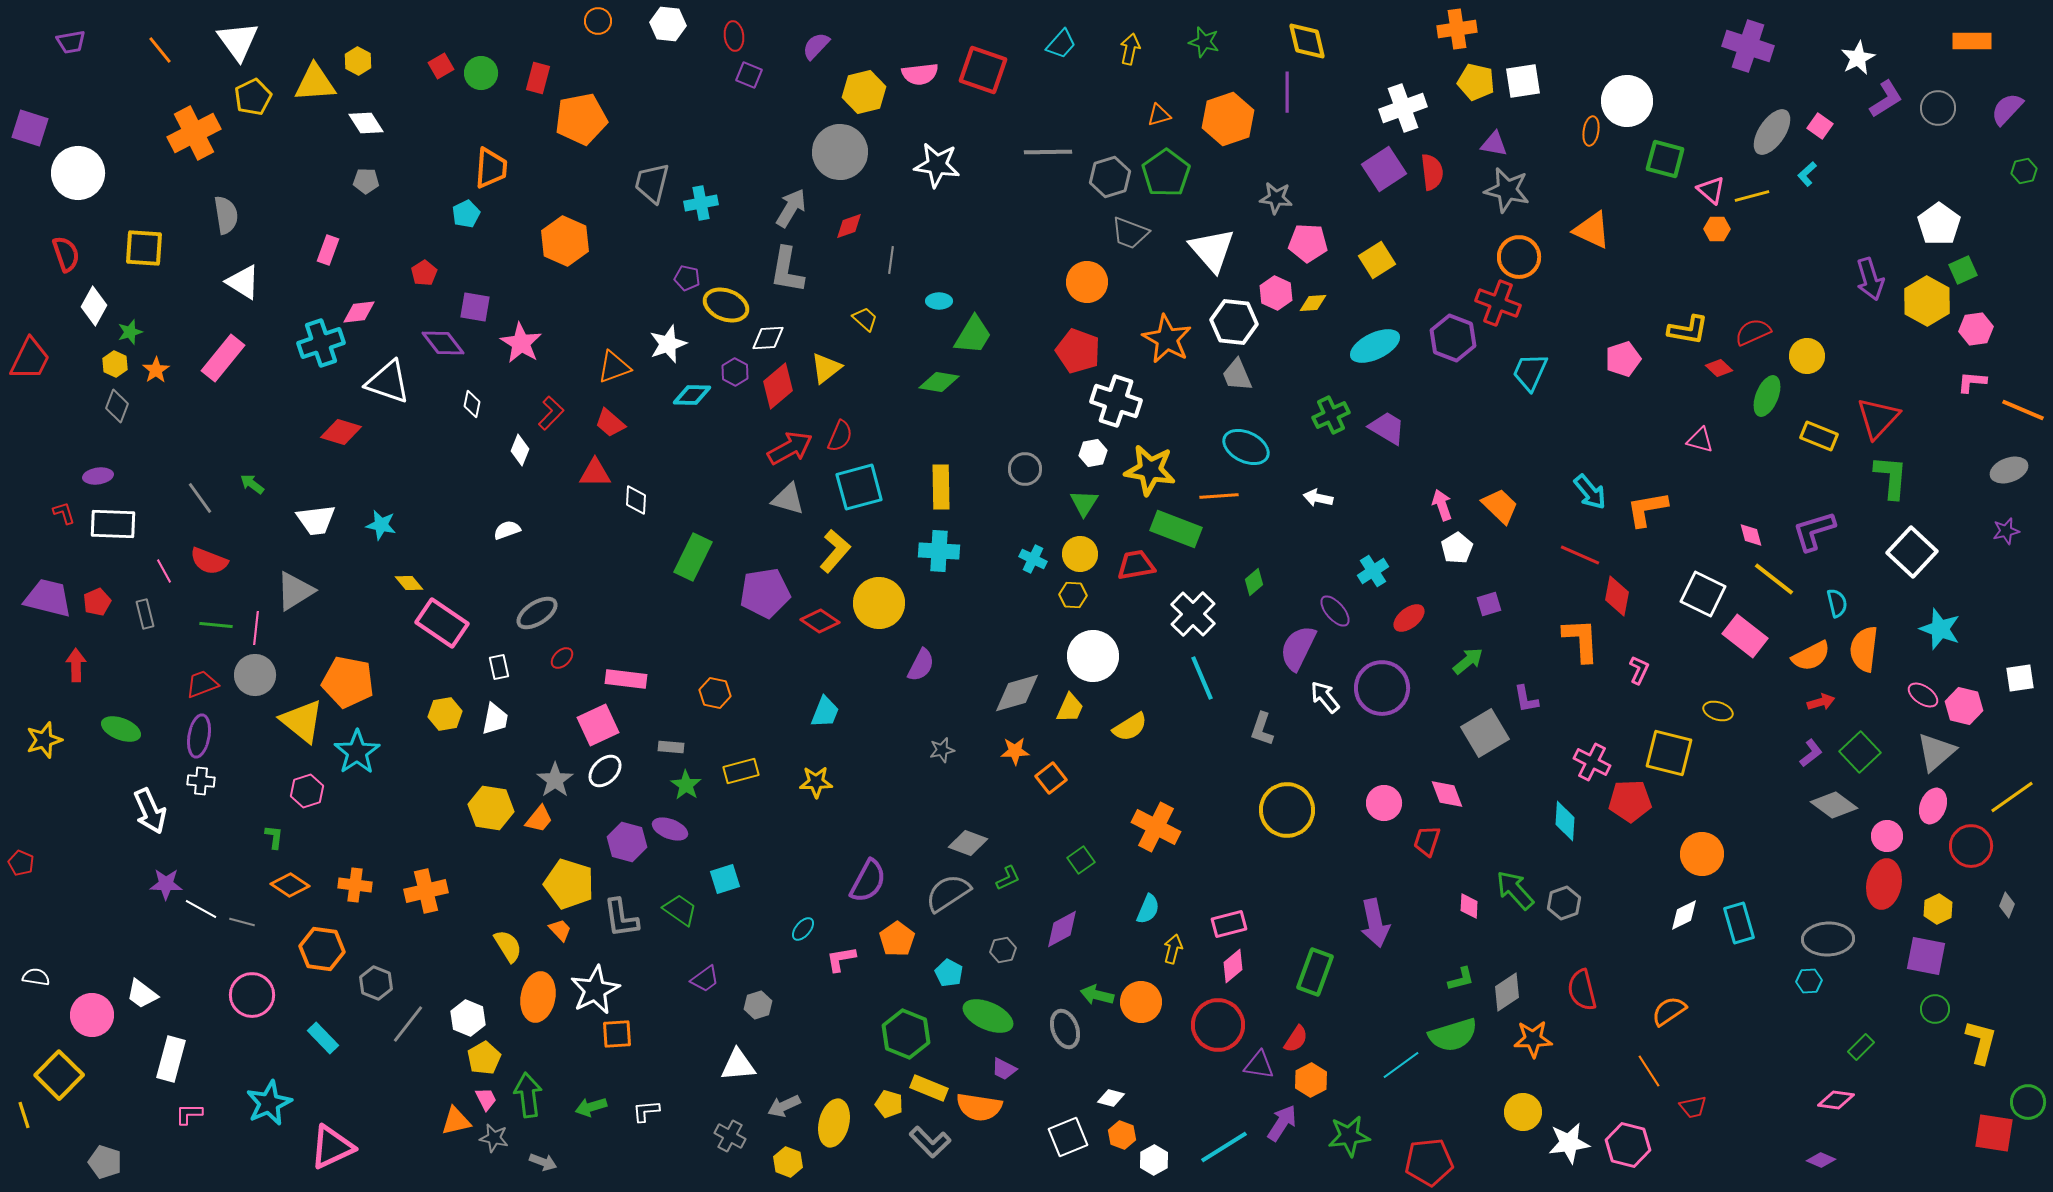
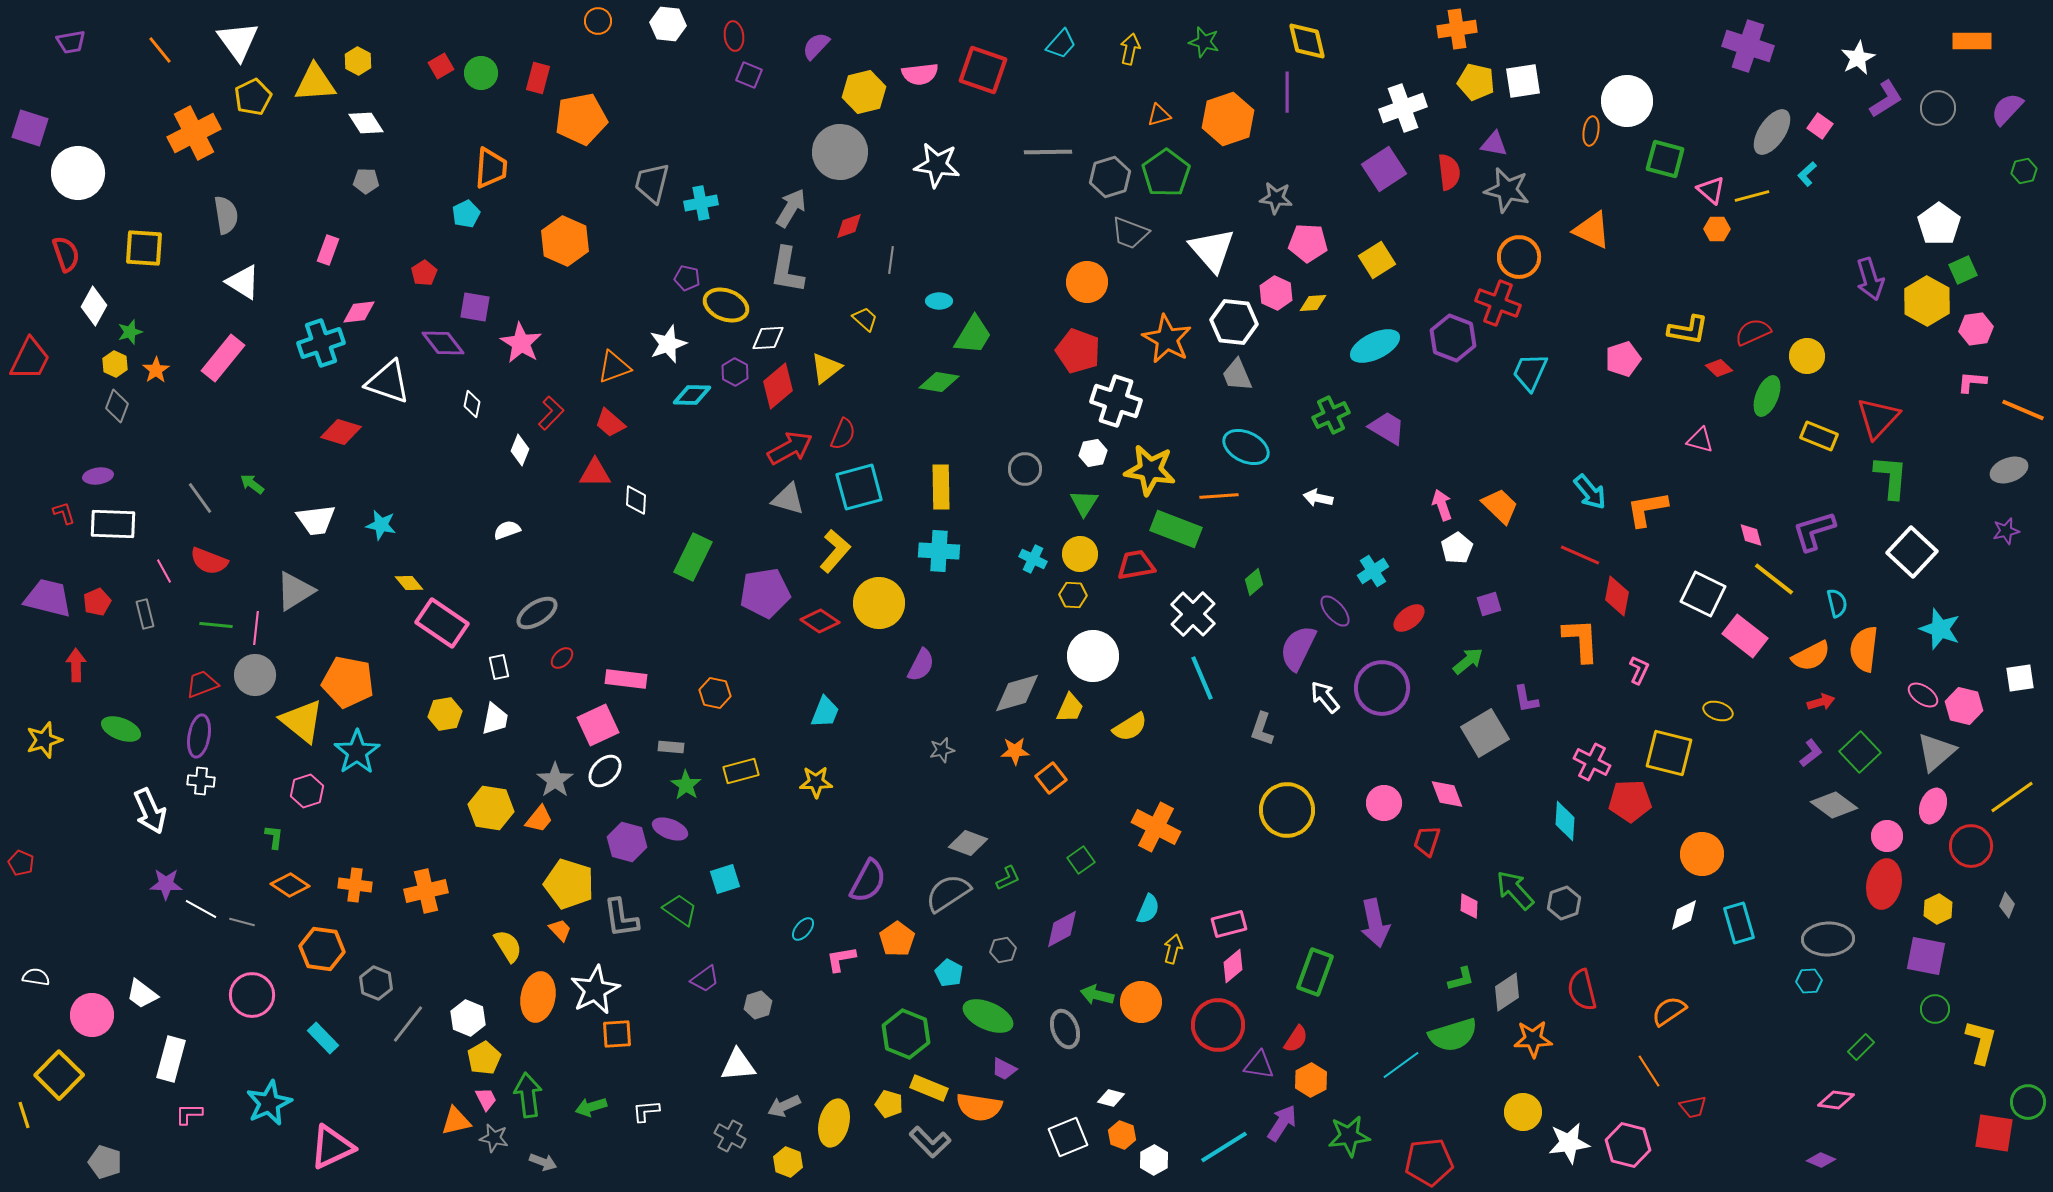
red semicircle at (1432, 172): moved 17 px right
red semicircle at (840, 436): moved 3 px right, 2 px up
